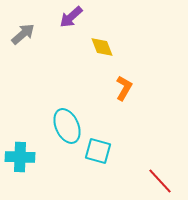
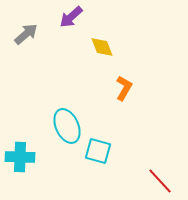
gray arrow: moved 3 px right
